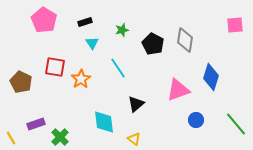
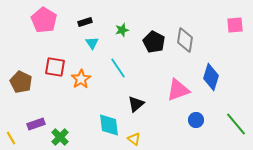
black pentagon: moved 1 px right, 2 px up
cyan diamond: moved 5 px right, 3 px down
